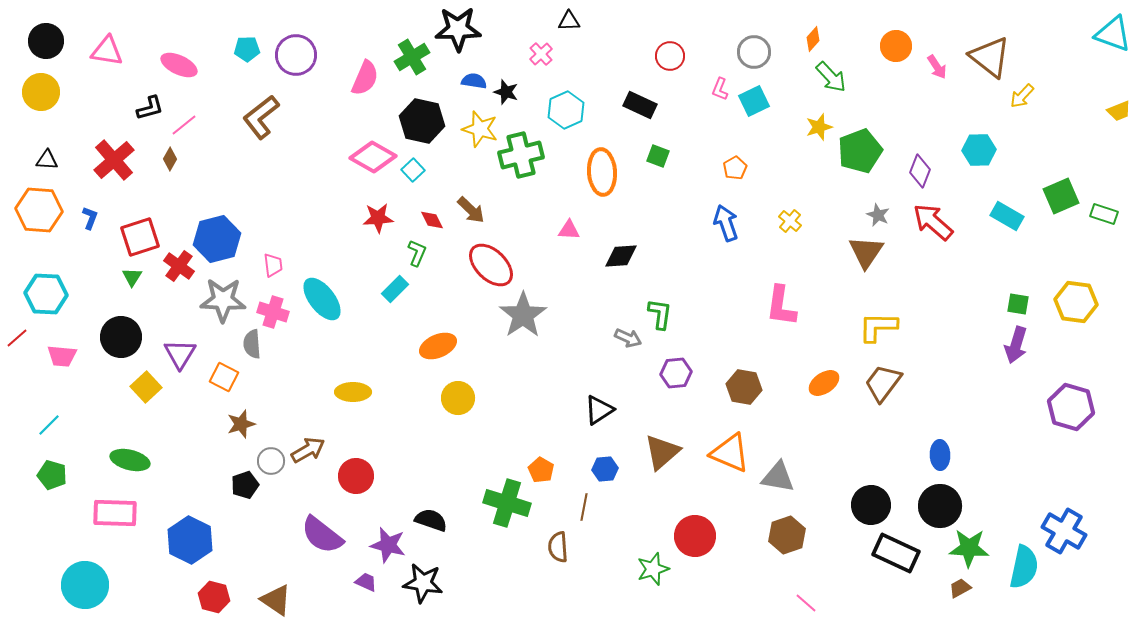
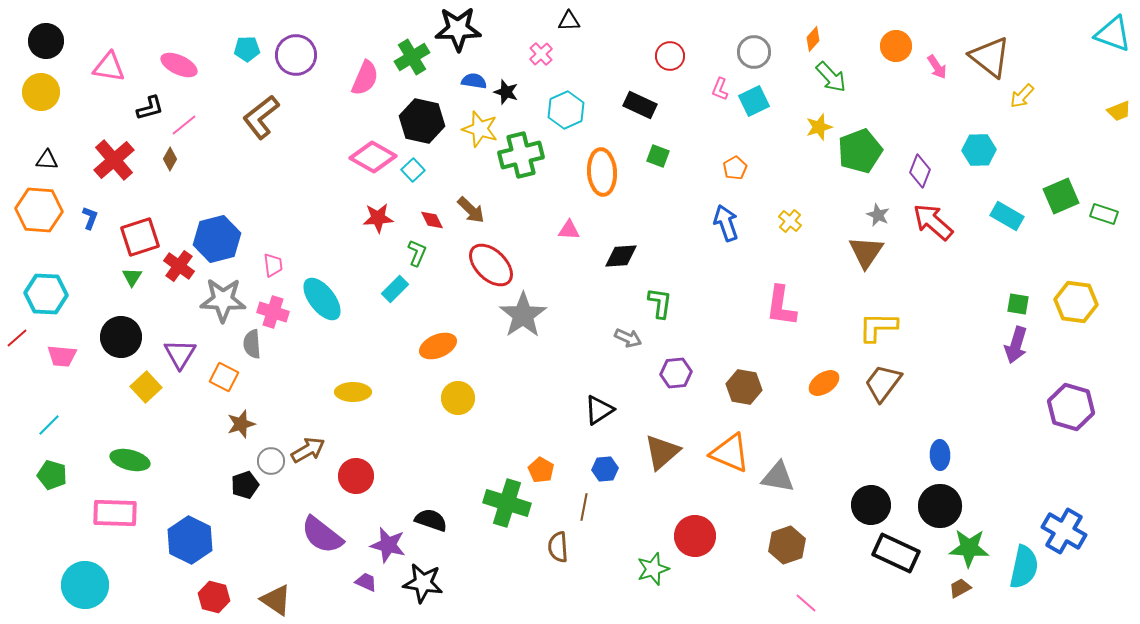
pink triangle at (107, 51): moved 2 px right, 16 px down
green L-shape at (660, 314): moved 11 px up
brown hexagon at (787, 535): moved 10 px down
